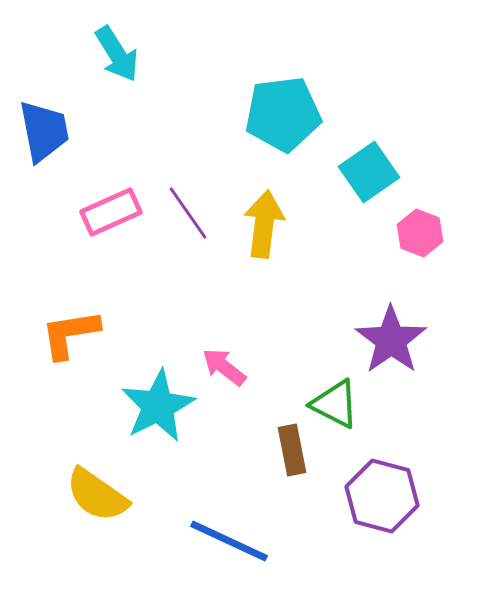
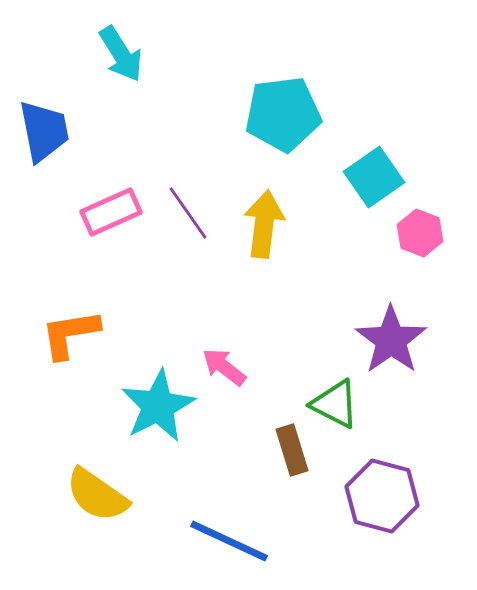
cyan arrow: moved 4 px right
cyan square: moved 5 px right, 5 px down
brown rectangle: rotated 6 degrees counterclockwise
